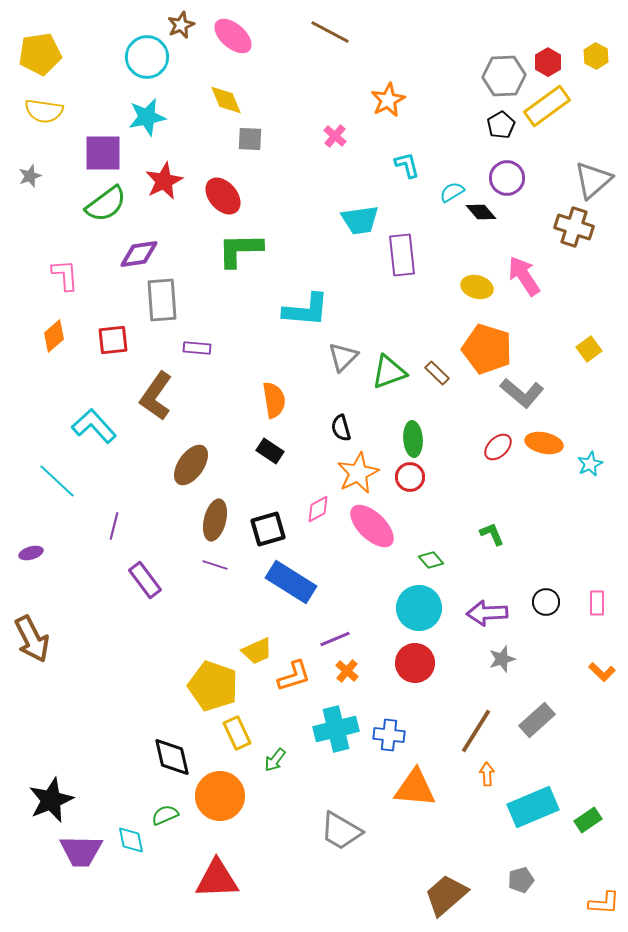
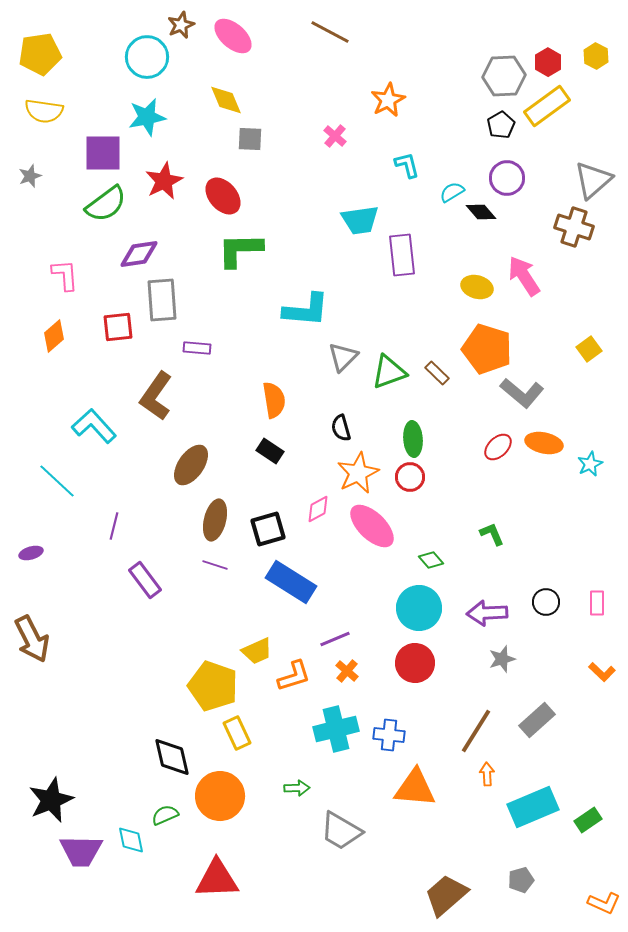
red square at (113, 340): moved 5 px right, 13 px up
green arrow at (275, 760): moved 22 px right, 28 px down; rotated 130 degrees counterclockwise
orange L-shape at (604, 903): rotated 20 degrees clockwise
